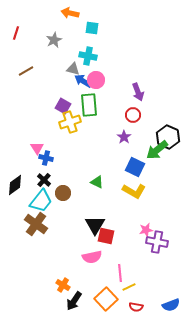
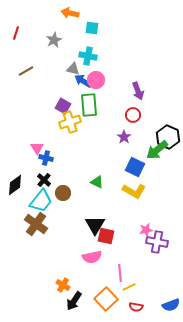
purple arrow: moved 1 px up
